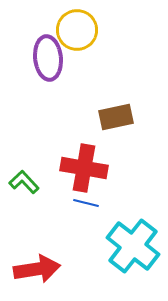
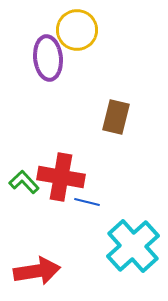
brown rectangle: rotated 64 degrees counterclockwise
red cross: moved 23 px left, 9 px down
blue line: moved 1 px right, 1 px up
cyan cross: rotated 10 degrees clockwise
red arrow: moved 2 px down
